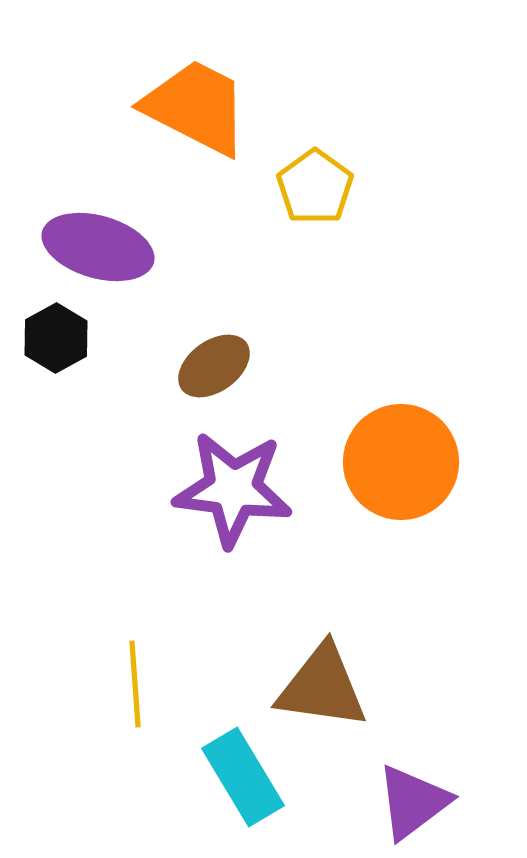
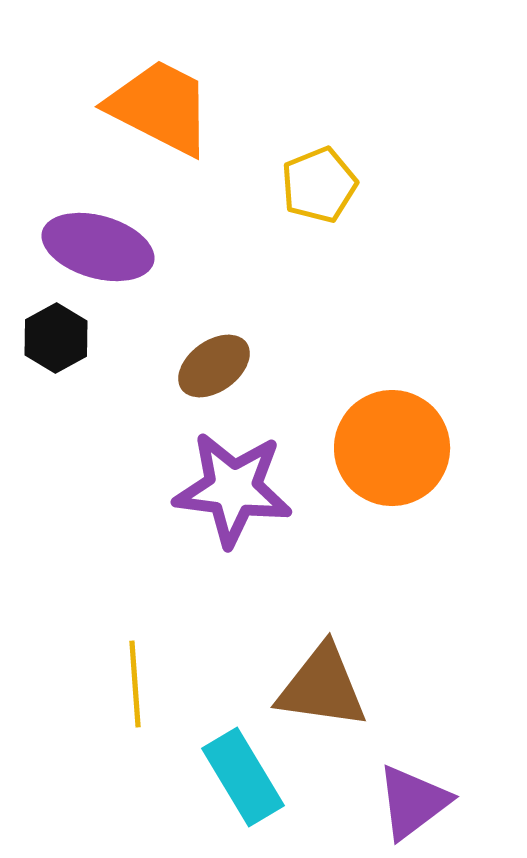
orange trapezoid: moved 36 px left
yellow pentagon: moved 4 px right, 2 px up; rotated 14 degrees clockwise
orange circle: moved 9 px left, 14 px up
